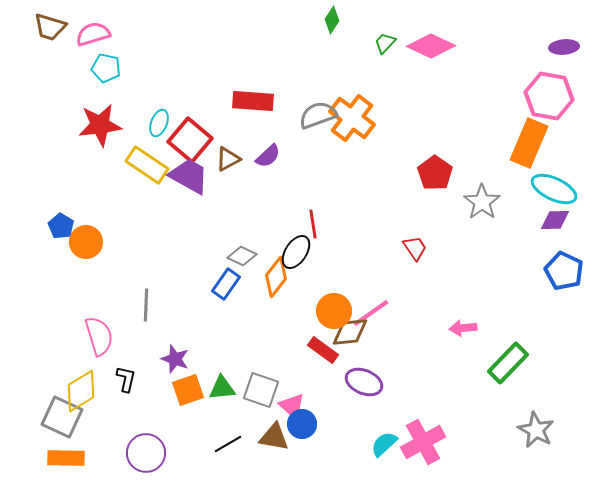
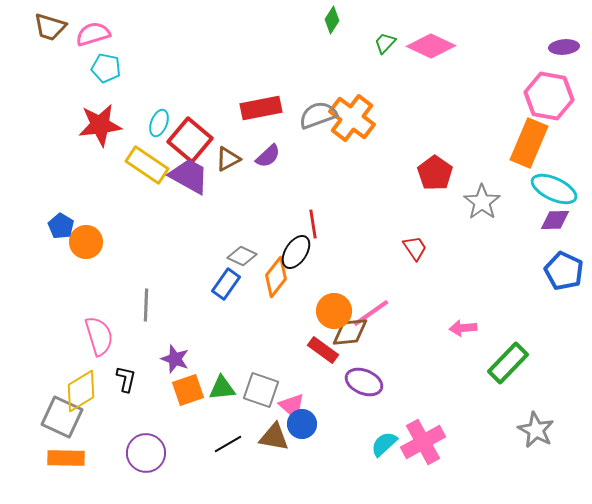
red rectangle at (253, 101): moved 8 px right, 7 px down; rotated 15 degrees counterclockwise
